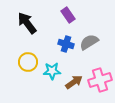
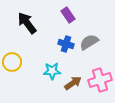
yellow circle: moved 16 px left
brown arrow: moved 1 px left, 1 px down
